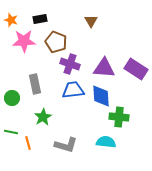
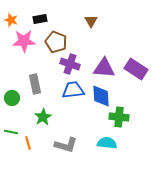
cyan semicircle: moved 1 px right, 1 px down
